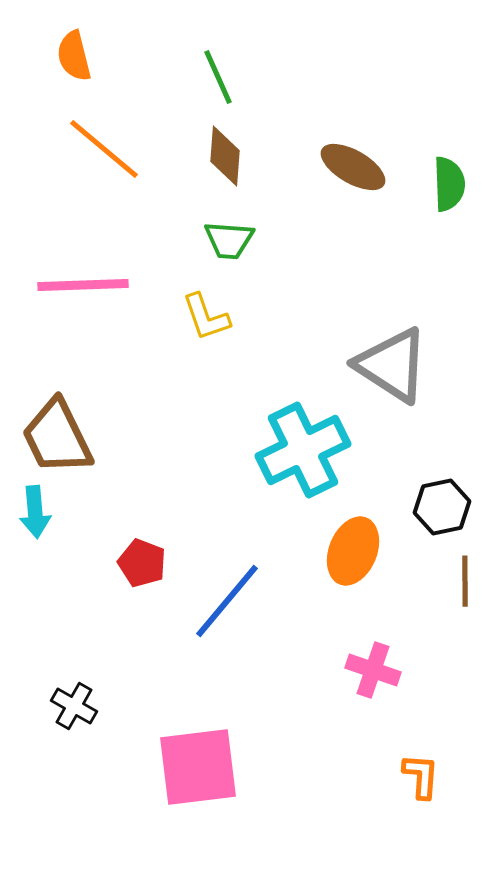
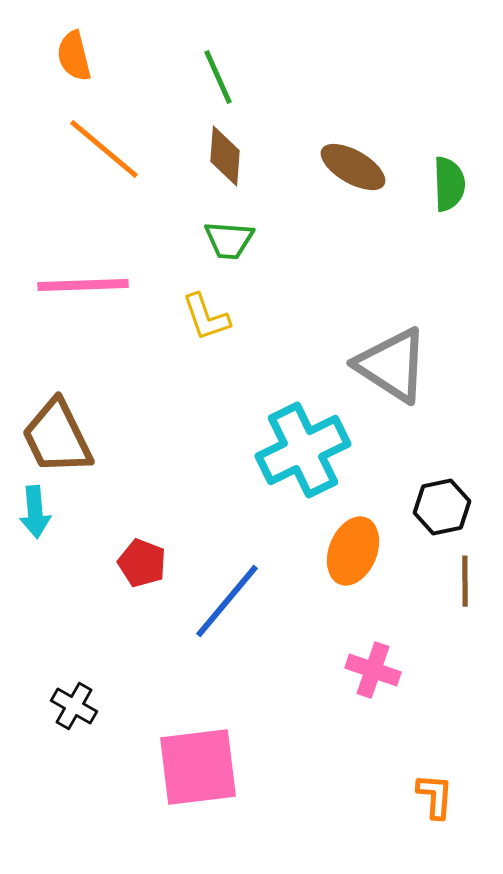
orange L-shape: moved 14 px right, 20 px down
